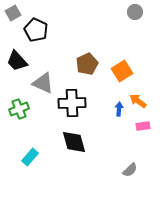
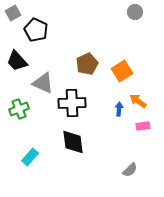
black diamond: moved 1 px left; rotated 8 degrees clockwise
